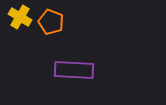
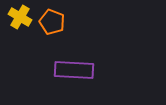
orange pentagon: moved 1 px right
